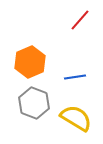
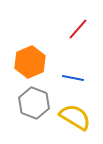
red line: moved 2 px left, 9 px down
blue line: moved 2 px left, 1 px down; rotated 20 degrees clockwise
yellow semicircle: moved 1 px left, 1 px up
